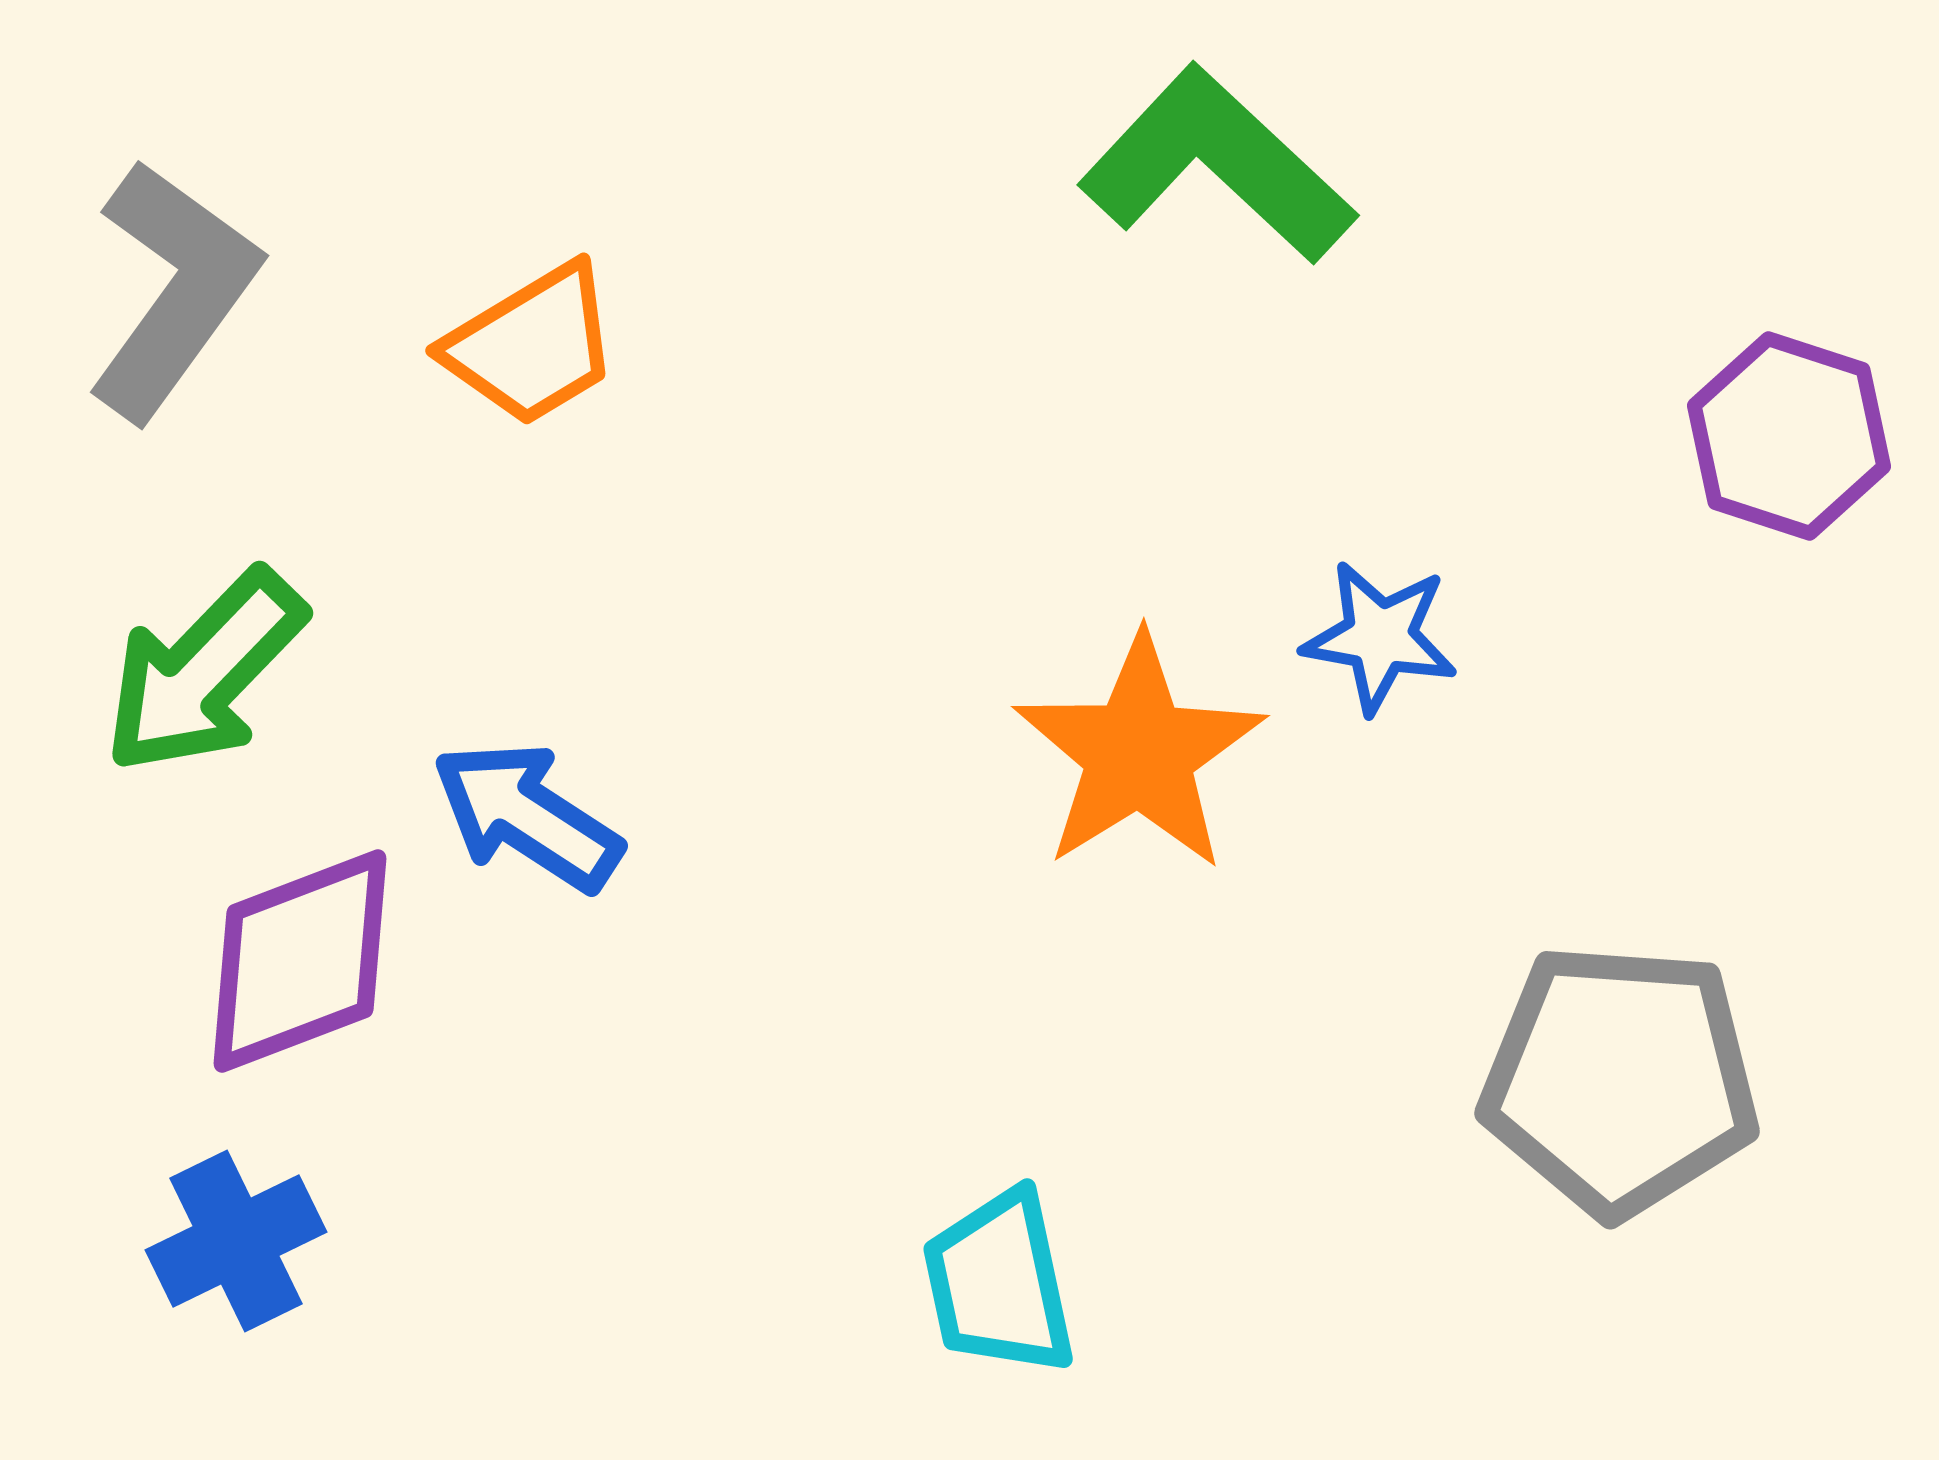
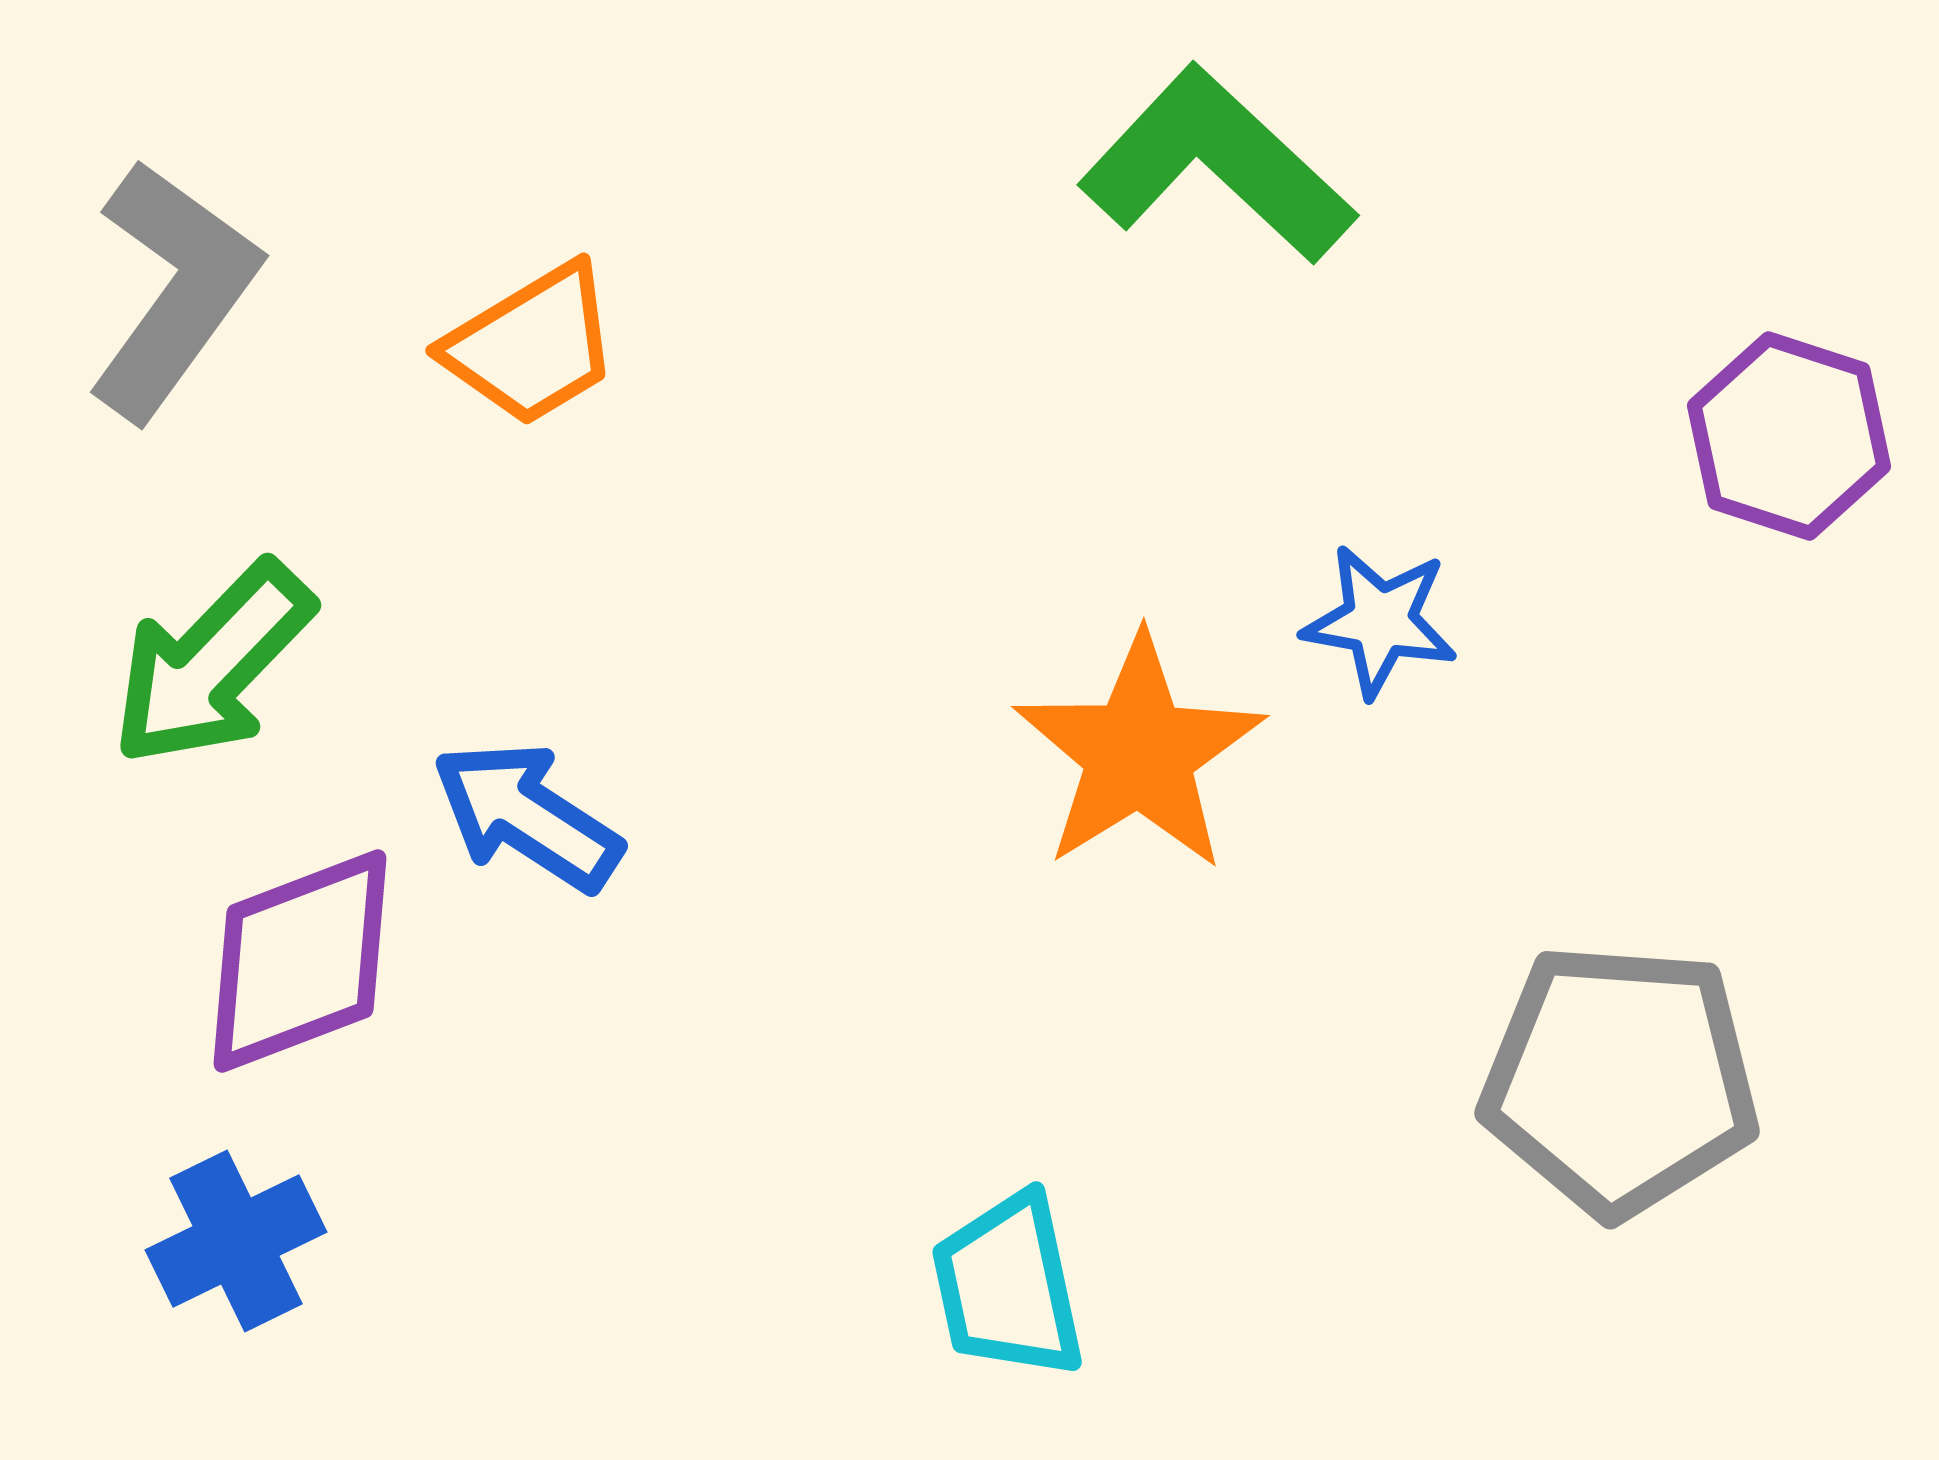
blue star: moved 16 px up
green arrow: moved 8 px right, 8 px up
cyan trapezoid: moved 9 px right, 3 px down
